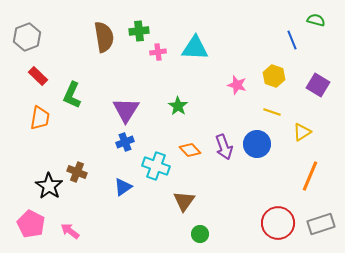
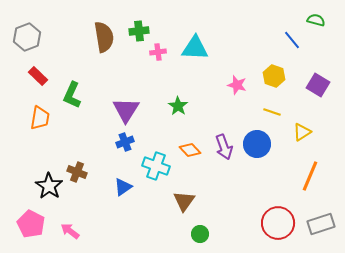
blue line: rotated 18 degrees counterclockwise
